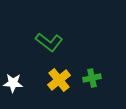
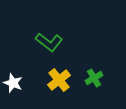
green cross: moved 2 px right; rotated 18 degrees counterclockwise
white star: rotated 18 degrees clockwise
